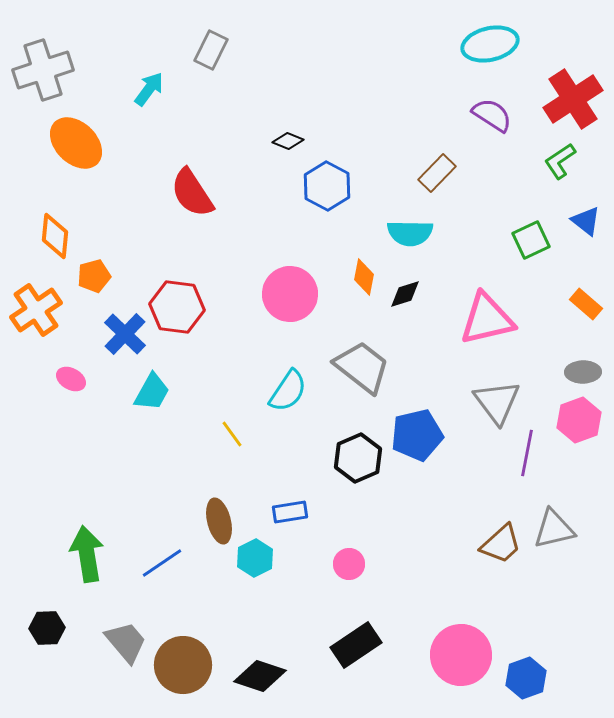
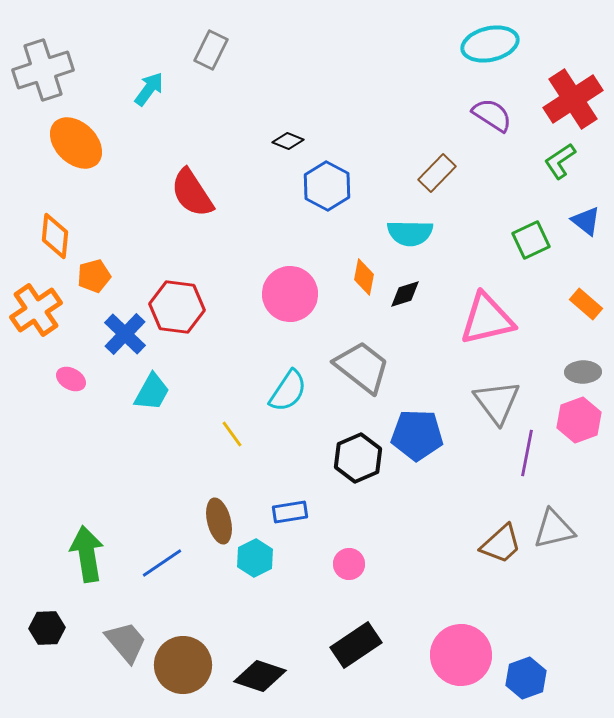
blue pentagon at (417, 435): rotated 15 degrees clockwise
